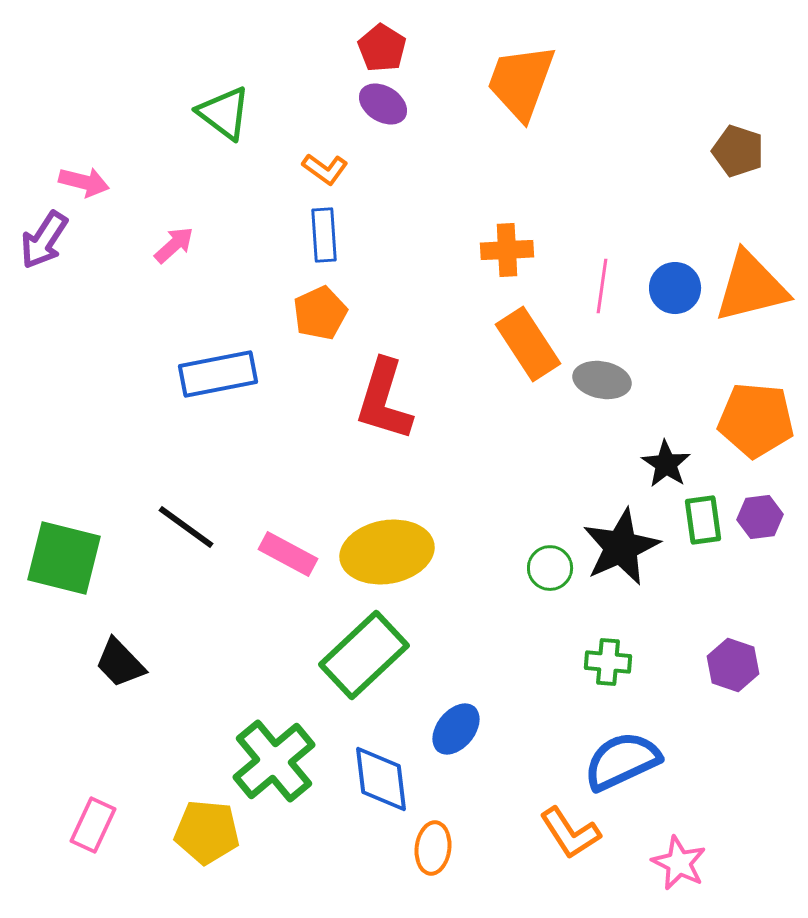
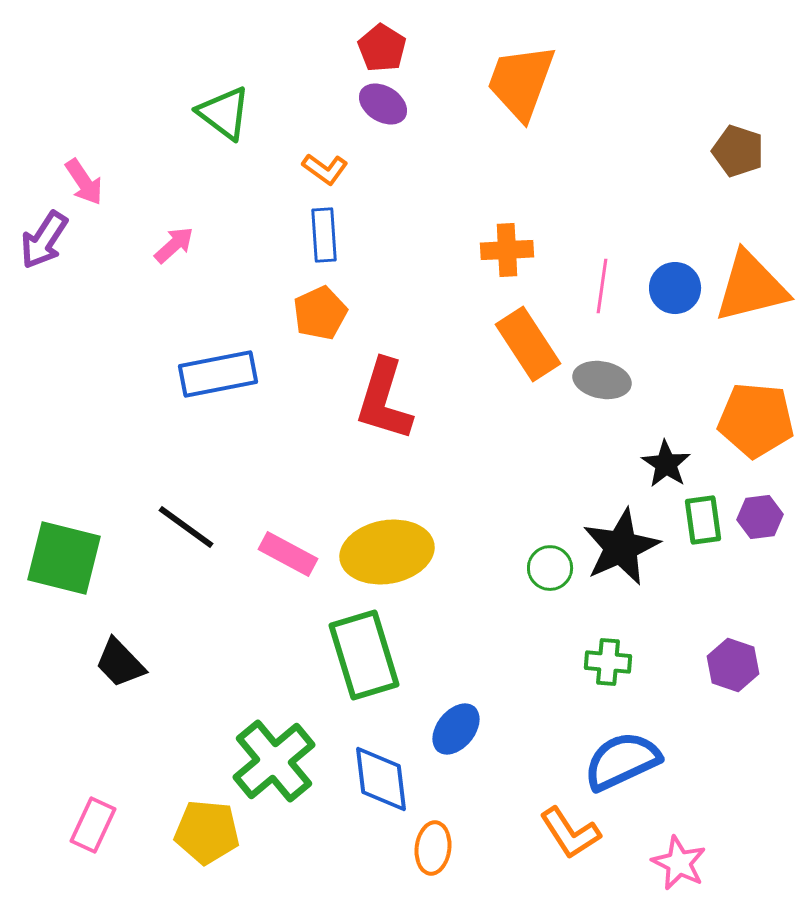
pink arrow at (84, 182): rotated 42 degrees clockwise
green rectangle at (364, 655): rotated 64 degrees counterclockwise
